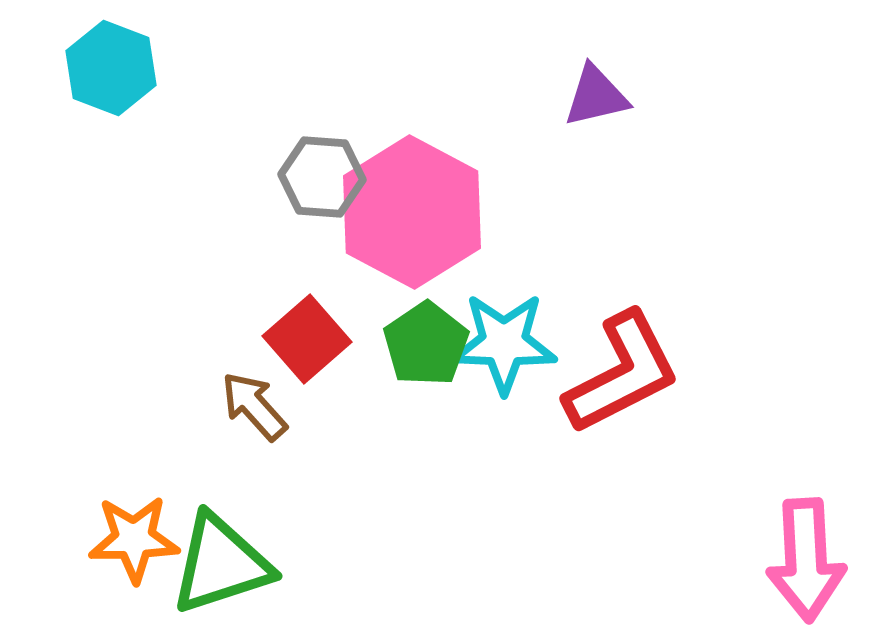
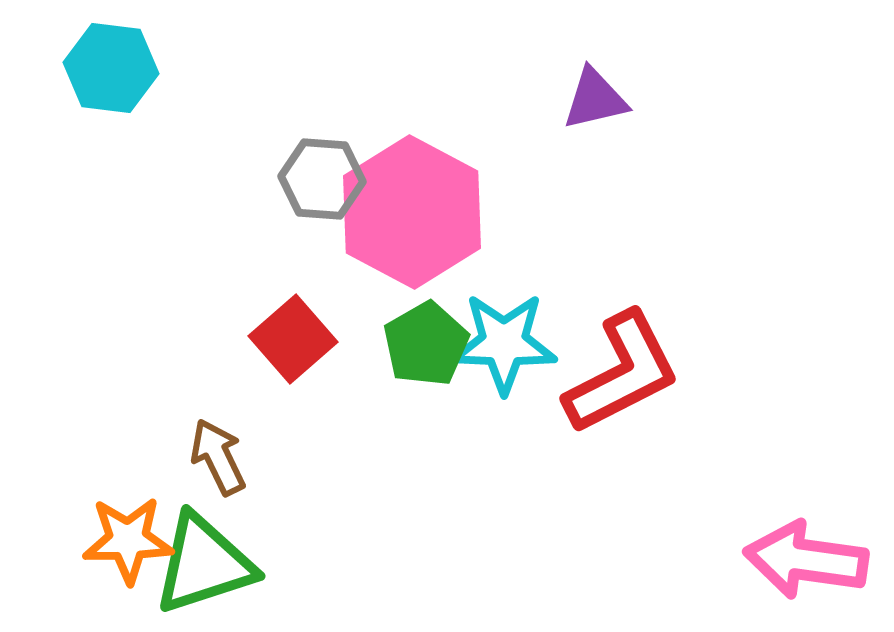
cyan hexagon: rotated 14 degrees counterclockwise
purple triangle: moved 1 px left, 3 px down
gray hexagon: moved 2 px down
red square: moved 14 px left
green pentagon: rotated 4 degrees clockwise
brown arrow: moved 36 px left, 51 px down; rotated 16 degrees clockwise
orange star: moved 6 px left, 1 px down
pink arrow: rotated 101 degrees clockwise
green triangle: moved 17 px left
